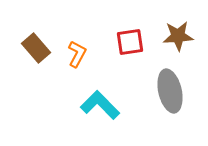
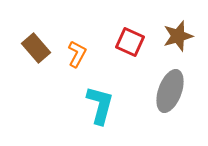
brown star: rotated 12 degrees counterclockwise
red square: rotated 32 degrees clockwise
gray ellipse: rotated 33 degrees clockwise
cyan L-shape: rotated 60 degrees clockwise
